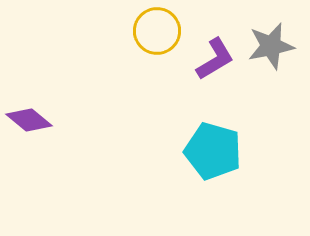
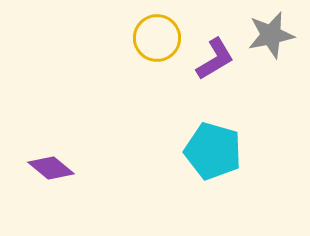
yellow circle: moved 7 px down
gray star: moved 11 px up
purple diamond: moved 22 px right, 48 px down
